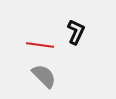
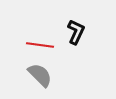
gray semicircle: moved 4 px left, 1 px up
